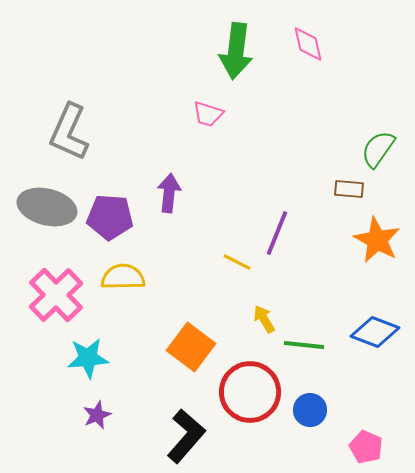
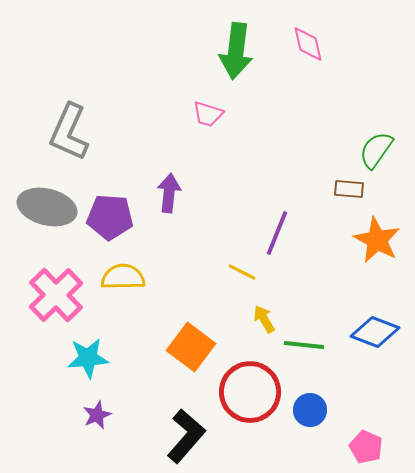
green semicircle: moved 2 px left, 1 px down
yellow line: moved 5 px right, 10 px down
